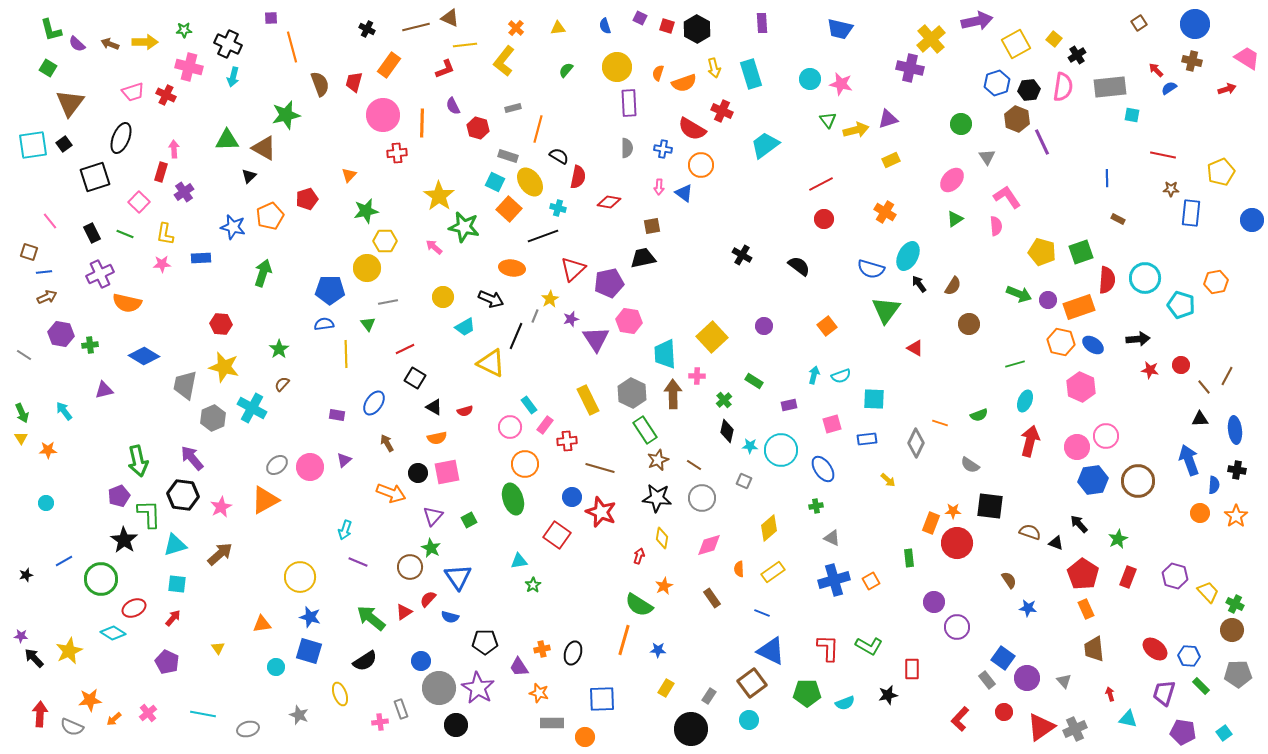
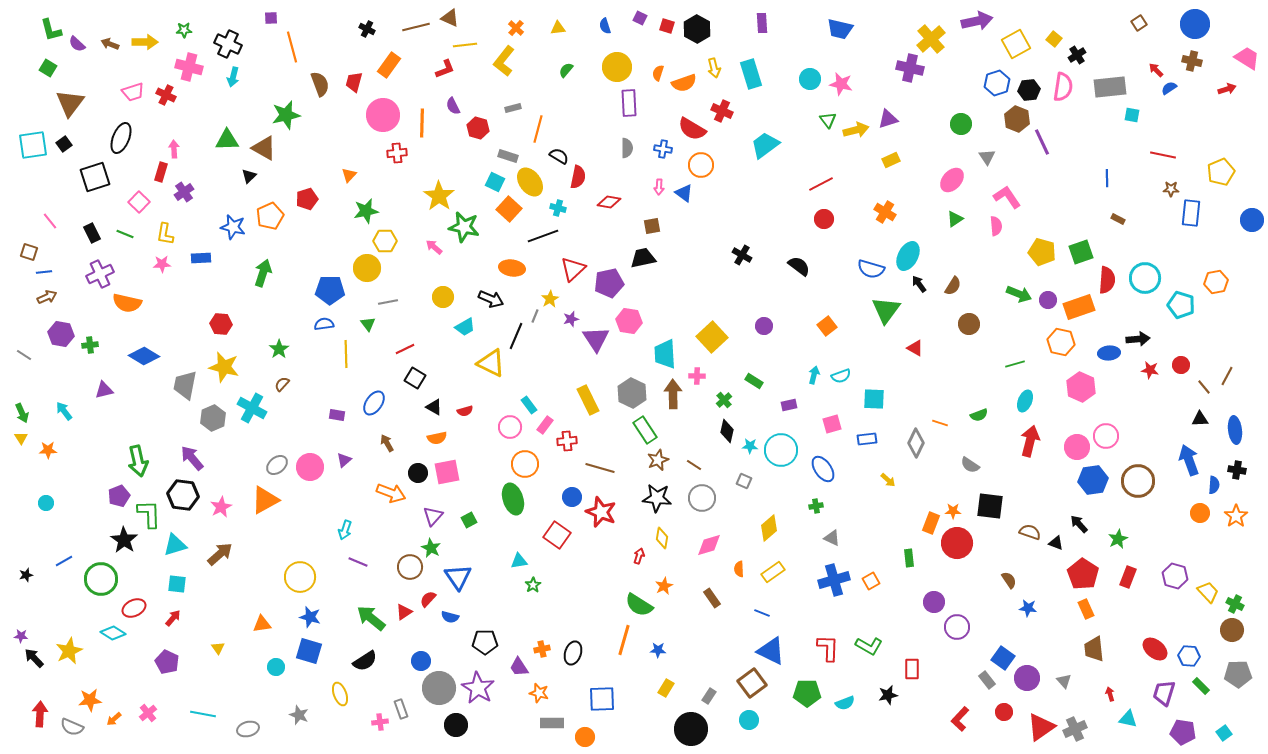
blue ellipse at (1093, 345): moved 16 px right, 8 px down; rotated 40 degrees counterclockwise
